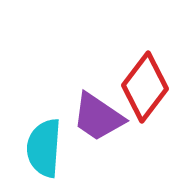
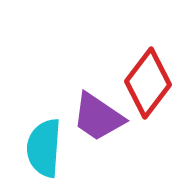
red diamond: moved 3 px right, 4 px up
